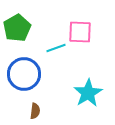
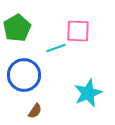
pink square: moved 2 px left, 1 px up
blue circle: moved 1 px down
cyan star: rotated 8 degrees clockwise
brown semicircle: rotated 28 degrees clockwise
